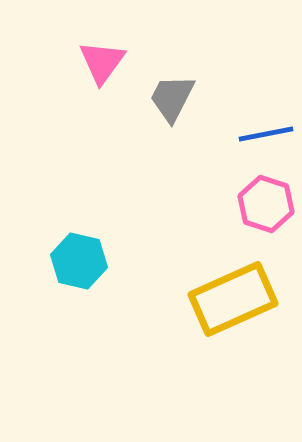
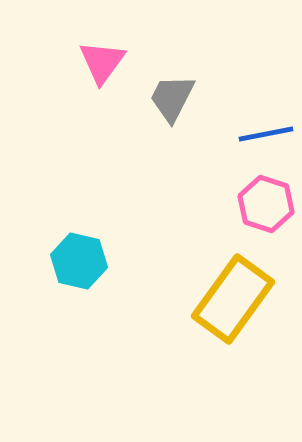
yellow rectangle: rotated 30 degrees counterclockwise
